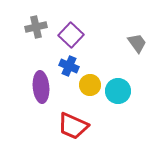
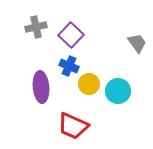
yellow circle: moved 1 px left, 1 px up
